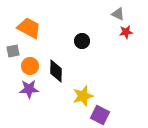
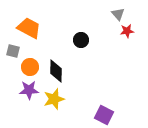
gray triangle: rotated 24 degrees clockwise
red star: moved 1 px right, 1 px up
black circle: moved 1 px left, 1 px up
gray square: rotated 24 degrees clockwise
orange circle: moved 1 px down
purple star: moved 1 px down
yellow star: moved 29 px left, 3 px down
purple square: moved 4 px right
